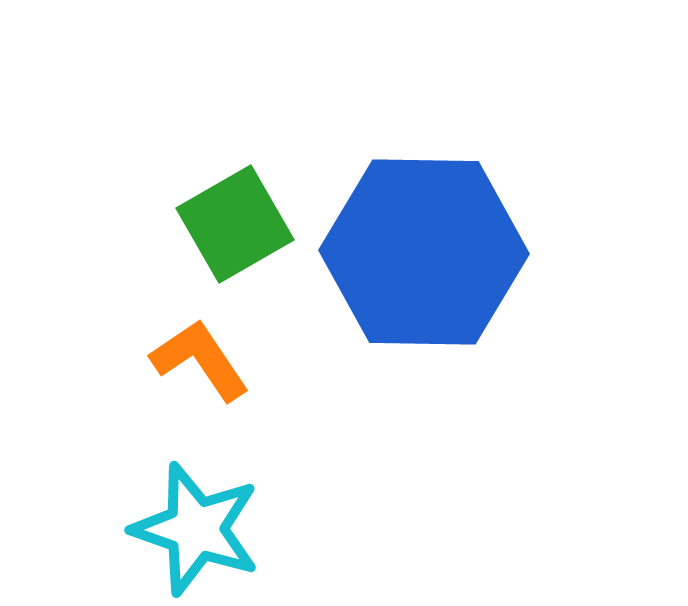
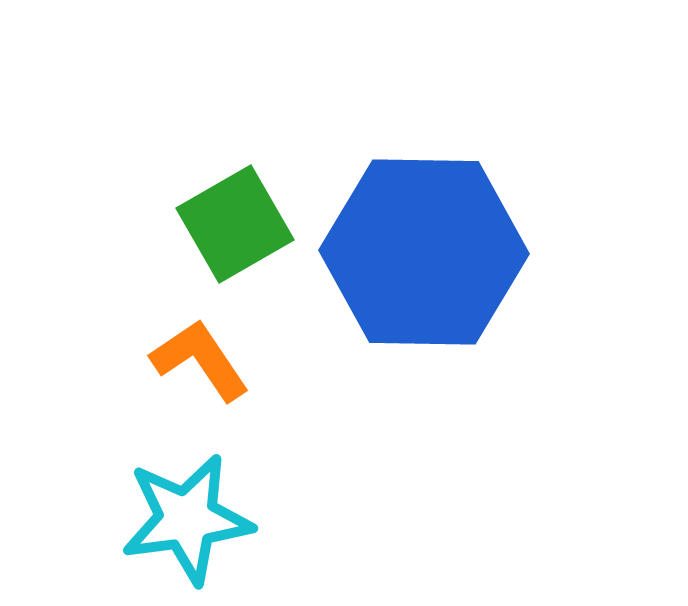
cyan star: moved 9 px left, 10 px up; rotated 27 degrees counterclockwise
